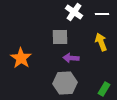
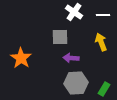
white line: moved 1 px right, 1 px down
gray hexagon: moved 11 px right
